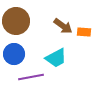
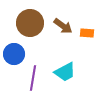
brown circle: moved 14 px right, 2 px down
orange rectangle: moved 3 px right, 1 px down
cyan trapezoid: moved 9 px right, 14 px down
purple line: moved 2 px right, 1 px down; rotated 70 degrees counterclockwise
